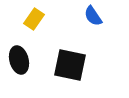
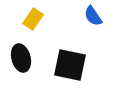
yellow rectangle: moved 1 px left
black ellipse: moved 2 px right, 2 px up
